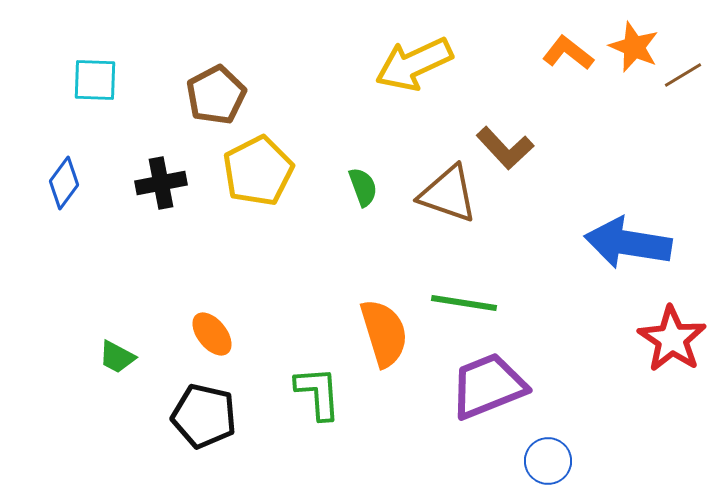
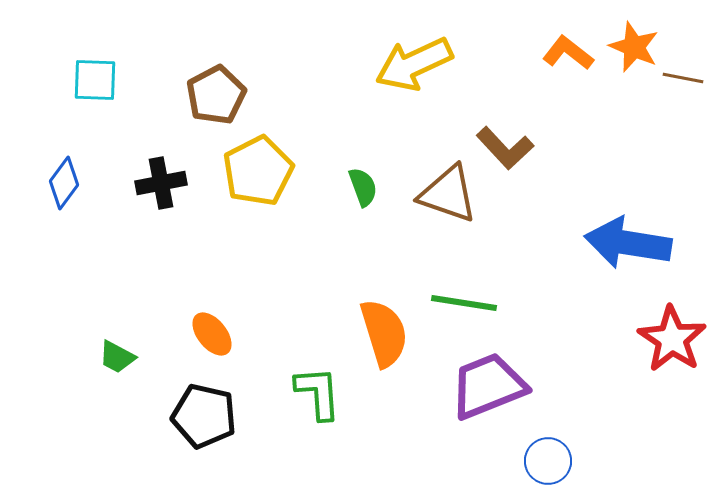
brown line: moved 3 px down; rotated 42 degrees clockwise
